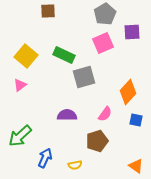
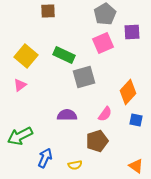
green arrow: rotated 15 degrees clockwise
